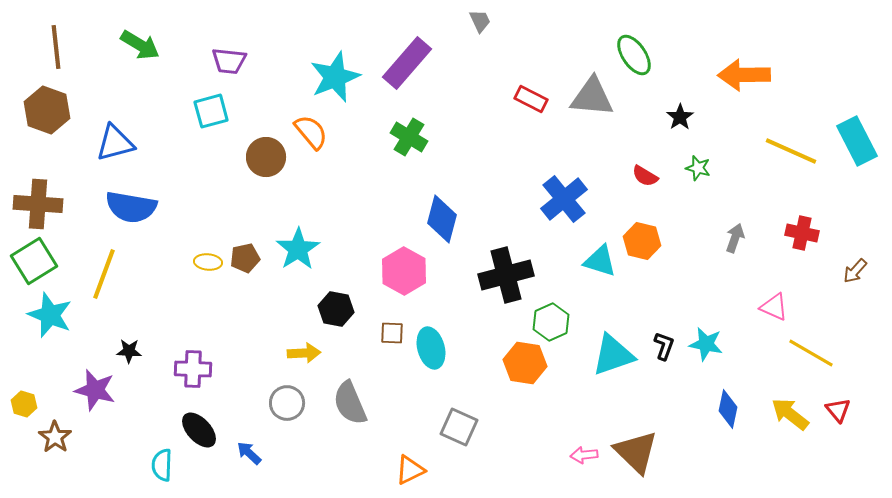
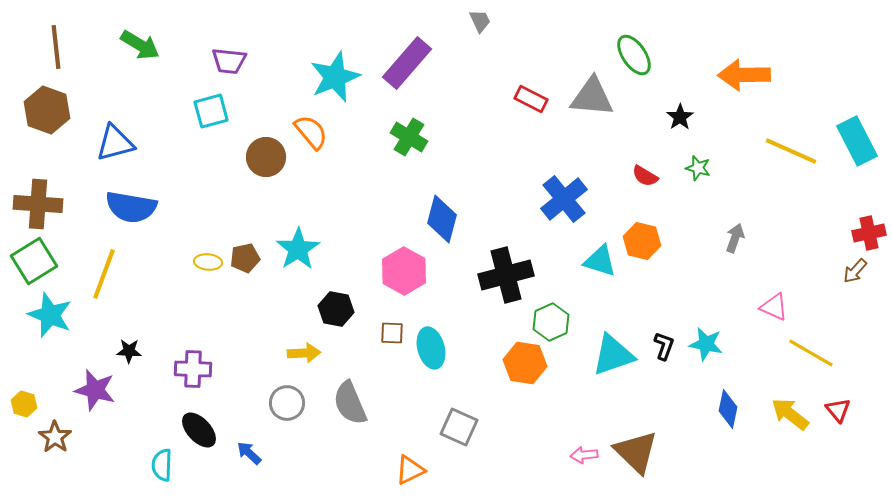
red cross at (802, 233): moved 67 px right; rotated 24 degrees counterclockwise
